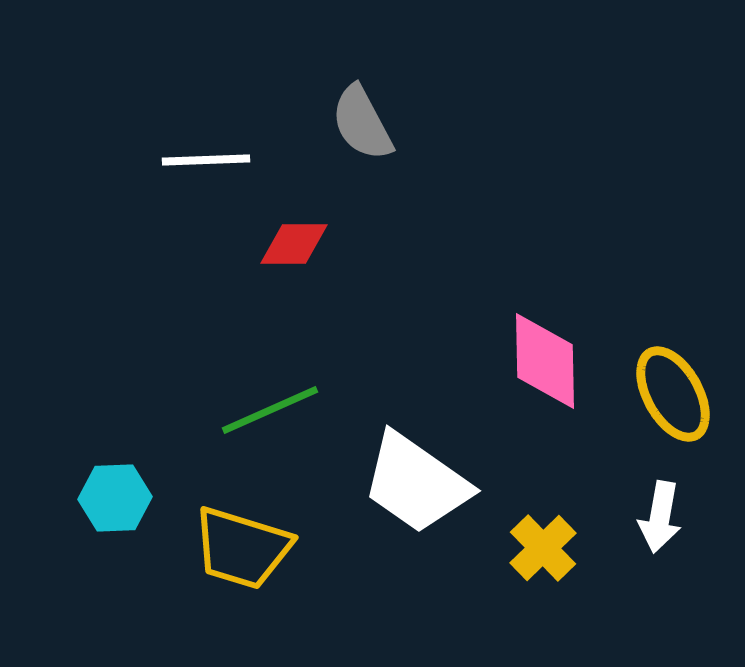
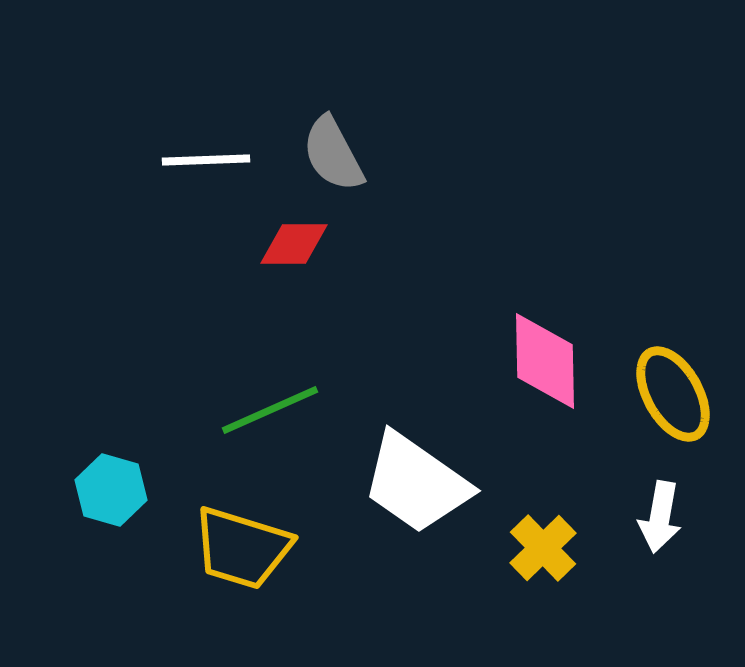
gray semicircle: moved 29 px left, 31 px down
cyan hexagon: moved 4 px left, 8 px up; rotated 18 degrees clockwise
